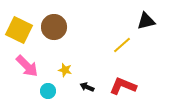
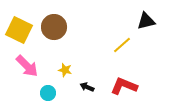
red L-shape: moved 1 px right
cyan circle: moved 2 px down
